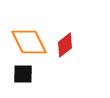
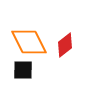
black square: moved 4 px up
